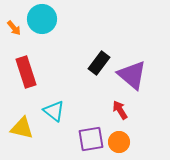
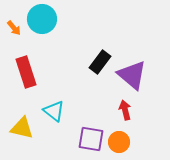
black rectangle: moved 1 px right, 1 px up
red arrow: moved 5 px right; rotated 18 degrees clockwise
purple square: rotated 20 degrees clockwise
